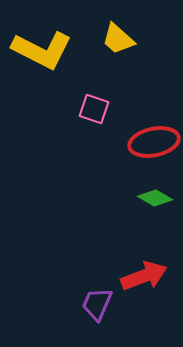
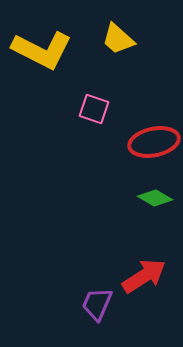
red arrow: rotated 12 degrees counterclockwise
